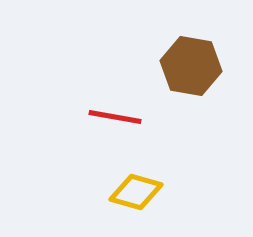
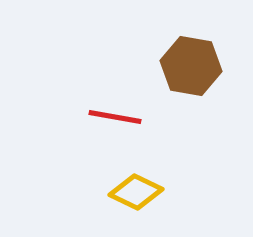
yellow diamond: rotated 10 degrees clockwise
